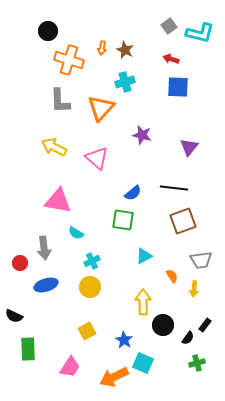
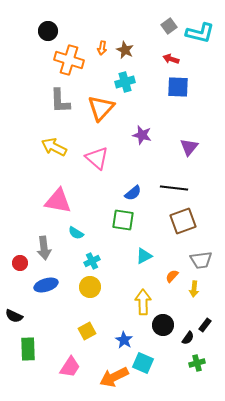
orange semicircle at (172, 276): rotated 104 degrees counterclockwise
